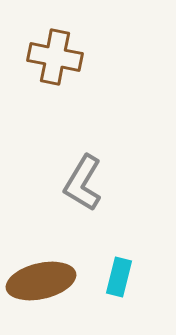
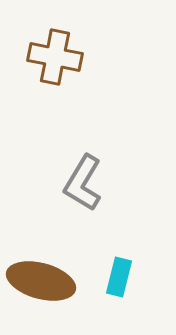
brown ellipse: rotated 28 degrees clockwise
